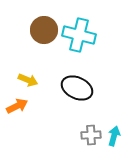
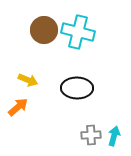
cyan cross: moved 1 px left, 3 px up
black ellipse: rotated 24 degrees counterclockwise
orange arrow: moved 1 px right, 1 px down; rotated 15 degrees counterclockwise
